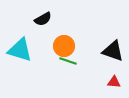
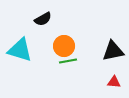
black triangle: rotated 30 degrees counterclockwise
green line: rotated 30 degrees counterclockwise
